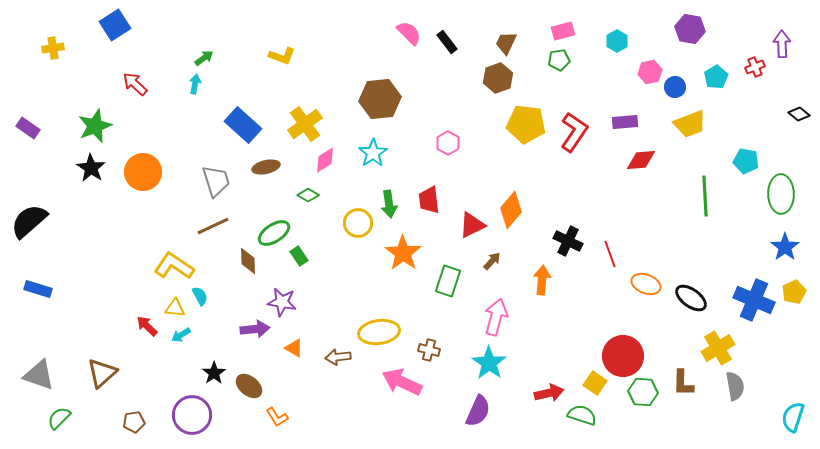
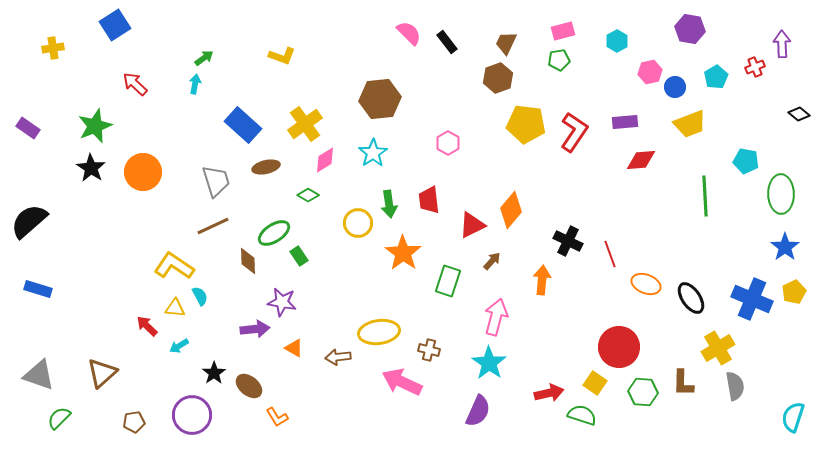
black ellipse at (691, 298): rotated 20 degrees clockwise
blue cross at (754, 300): moved 2 px left, 1 px up
cyan arrow at (181, 335): moved 2 px left, 11 px down
red circle at (623, 356): moved 4 px left, 9 px up
